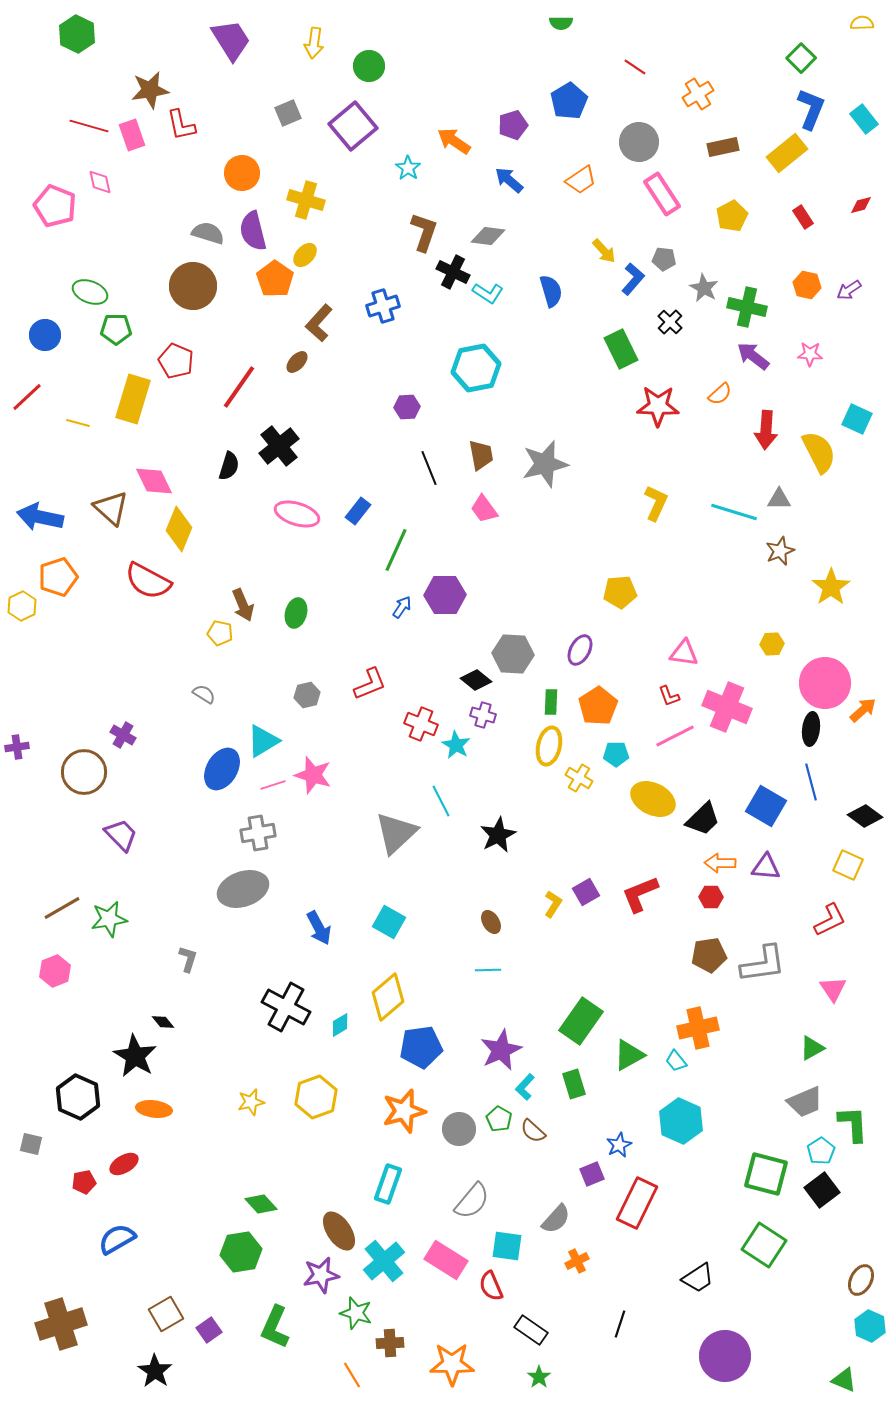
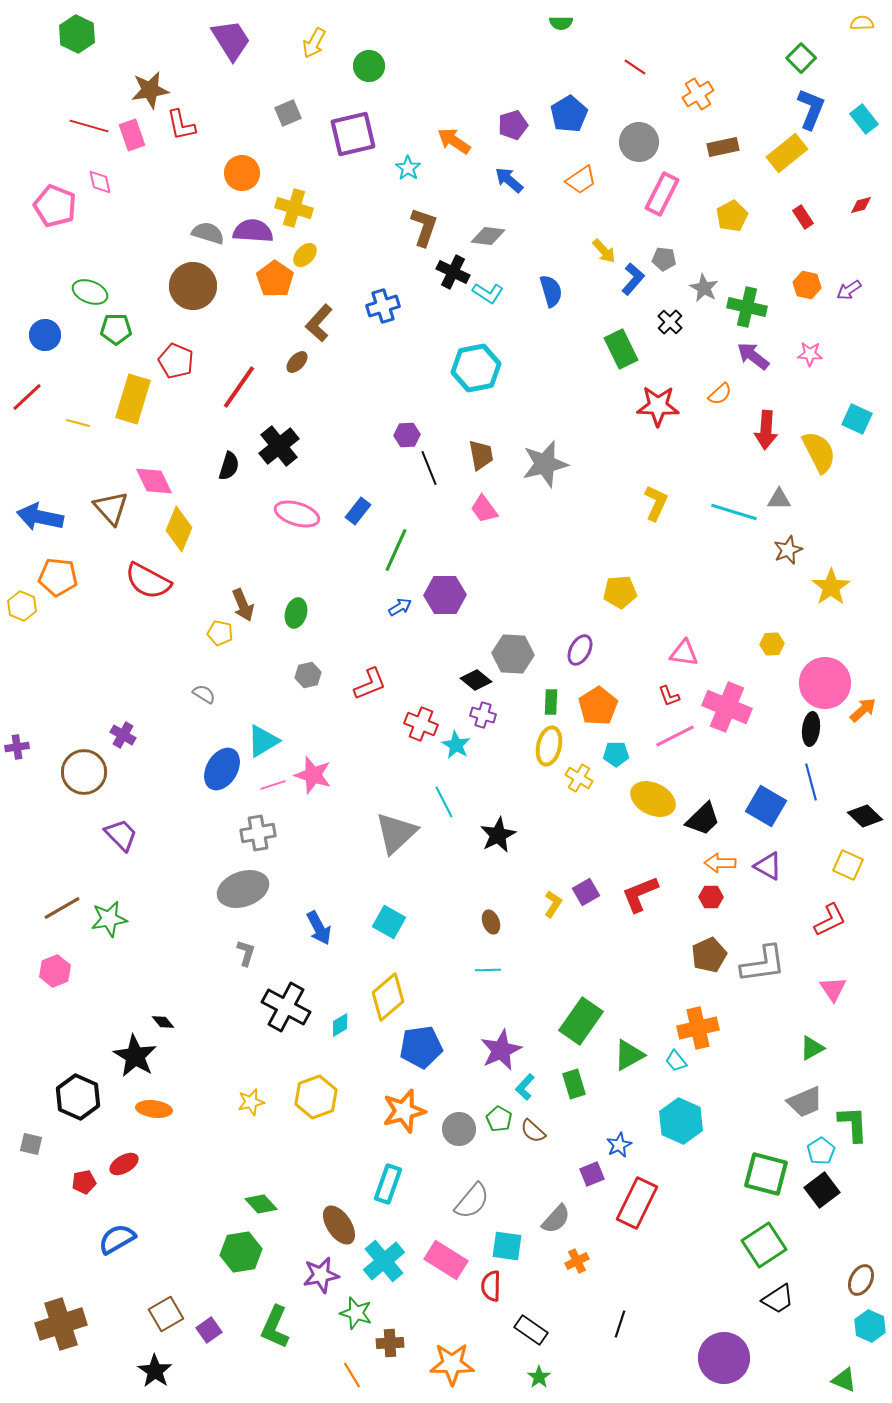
yellow arrow at (314, 43): rotated 20 degrees clockwise
blue pentagon at (569, 101): moved 13 px down
purple square at (353, 126): moved 8 px down; rotated 27 degrees clockwise
pink rectangle at (662, 194): rotated 60 degrees clockwise
yellow cross at (306, 200): moved 12 px left, 8 px down
purple semicircle at (253, 231): rotated 108 degrees clockwise
brown L-shape at (424, 232): moved 5 px up
purple hexagon at (407, 407): moved 28 px down
brown triangle at (111, 508): rotated 6 degrees clockwise
brown star at (780, 551): moved 8 px right, 1 px up
orange pentagon at (58, 577): rotated 24 degrees clockwise
yellow hexagon at (22, 606): rotated 12 degrees counterclockwise
blue arrow at (402, 607): moved 2 px left; rotated 25 degrees clockwise
gray hexagon at (307, 695): moved 1 px right, 20 px up
cyan line at (441, 801): moved 3 px right, 1 px down
black diamond at (865, 816): rotated 8 degrees clockwise
purple triangle at (766, 867): moved 2 px right, 1 px up; rotated 24 degrees clockwise
brown ellipse at (491, 922): rotated 10 degrees clockwise
brown pentagon at (709, 955): rotated 16 degrees counterclockwise
gray L-shape at (188, 959): moved 58 px right, 6 px up
brown ellipse at (339, 1231): moved 6 px up
green square at (764, 1245): rotated 24 degrees clockwise
black trapezoid at (698, 1278): moved 80 px right, 21 px down
red semicircle at (491, 1286): rotated 24 degrees clockwise
purple circle at (725, 1356): moved 1 px left, 2 px down
